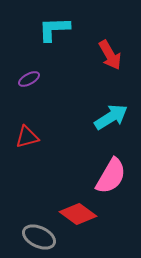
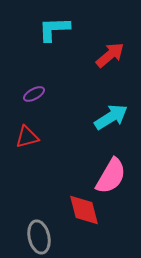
red arrow: rotated 100 degrees counterclockwise
purple ellipse: moved 5 px right, 15 px down
red diamond: moved 6 px right, 4 px up; rotated 39 degrees clockwise
gray ellipse: rotated 52 degrees clockwise
